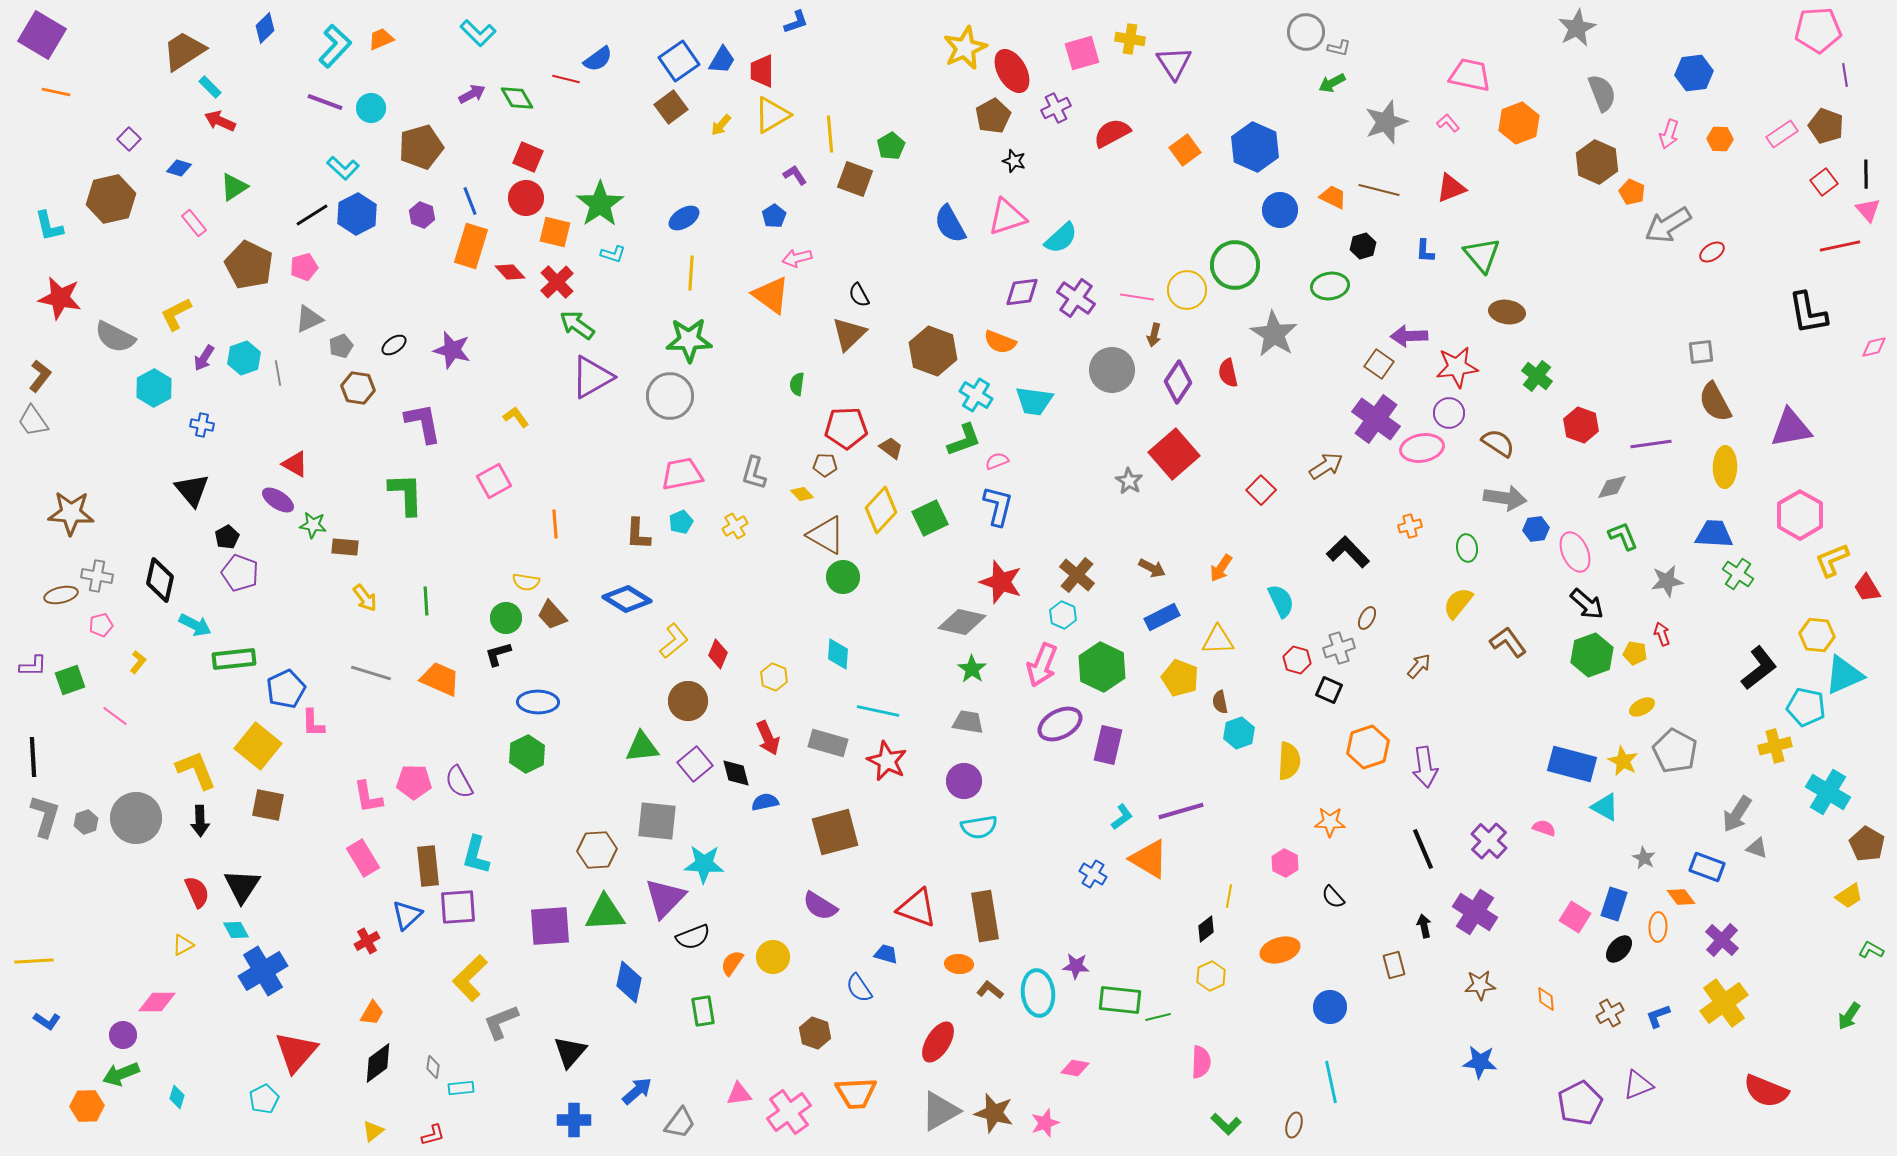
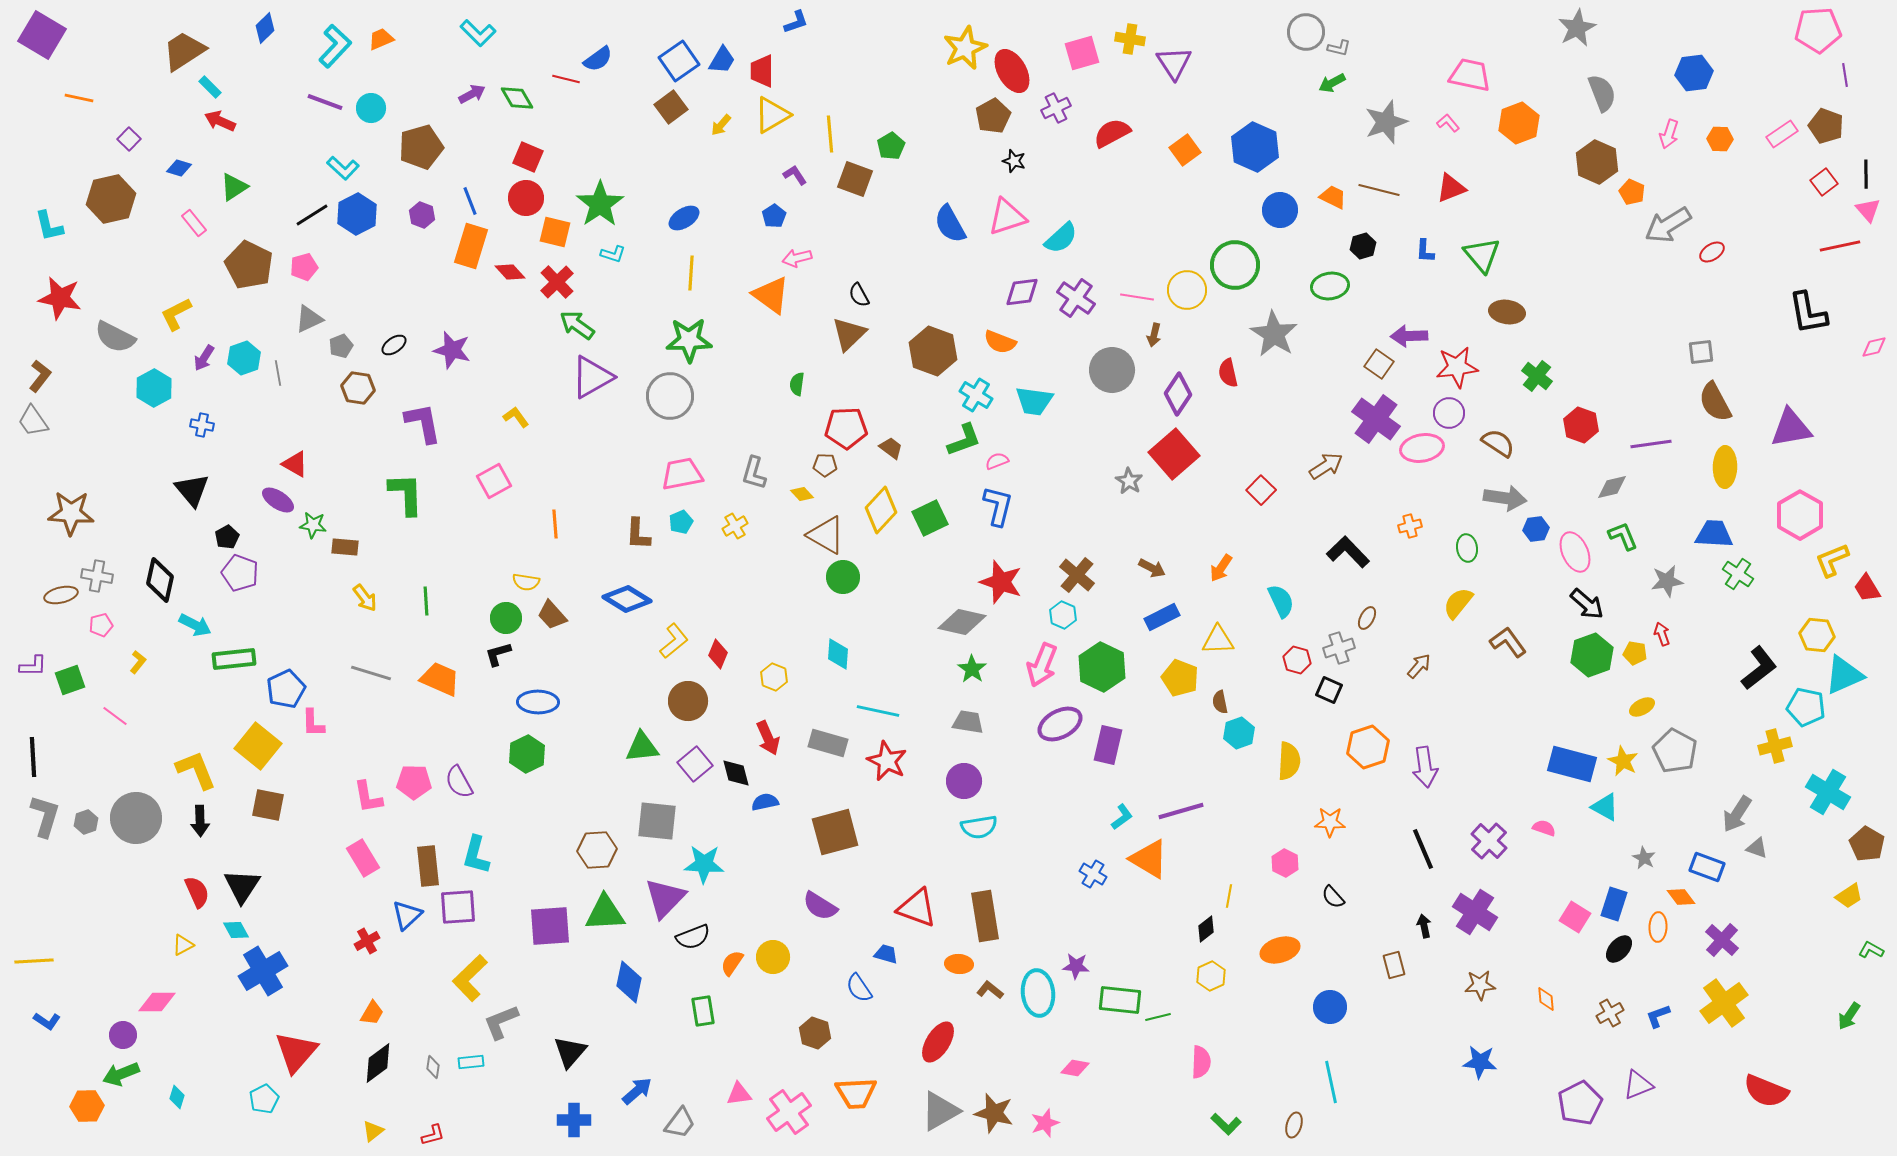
orange line at (56, 92): moved 23 px right, 6 px down
purple diamond at (1178, 382): moved 12 px down
cyan rectangle at (461, 1088): moved 10 px right, 26 px up
